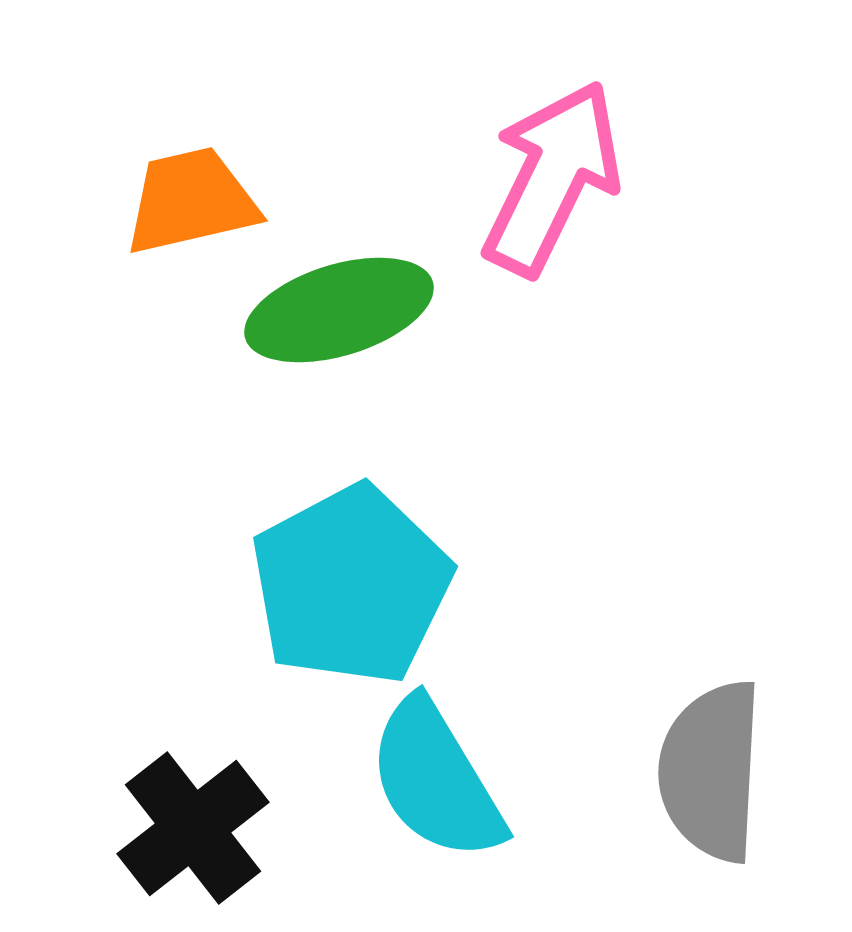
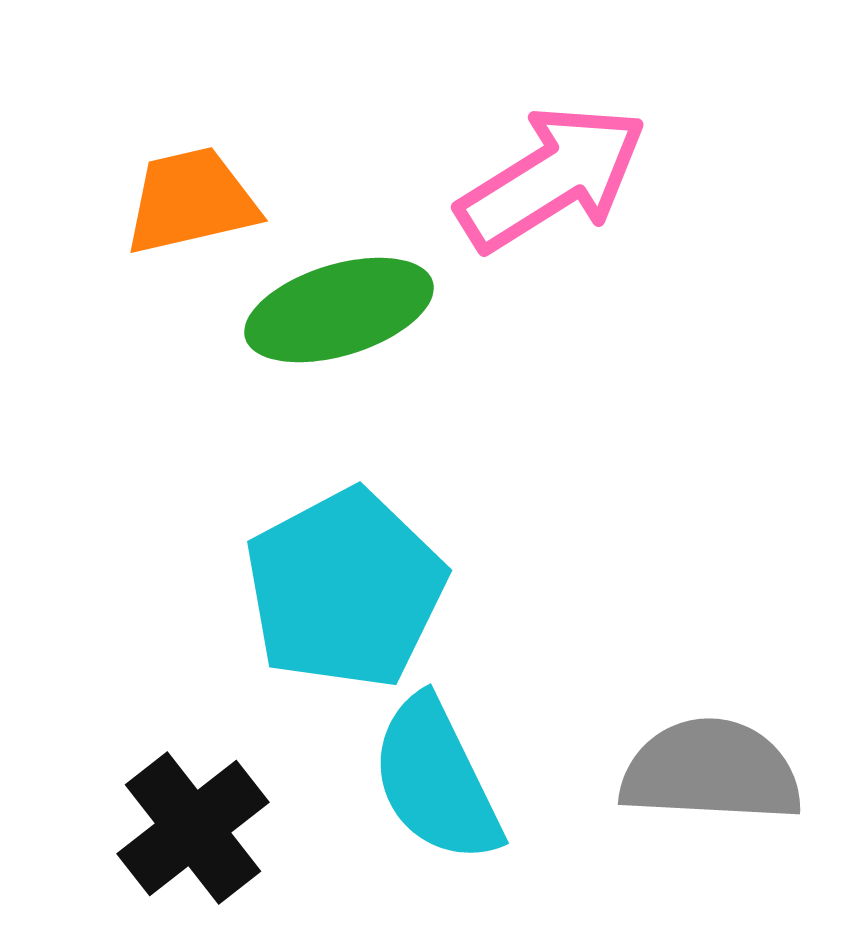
pink arrow: rotated 32 degrees clockwise
cyan pentagon: moved 6 px left, 4 px down
gray semicircle: rotated 90 degrees clockwise
cyan semicircle: rotated 5 degrees clockwise
